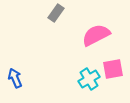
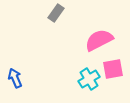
pink semicircle: moved 3 px right, 5 px down
